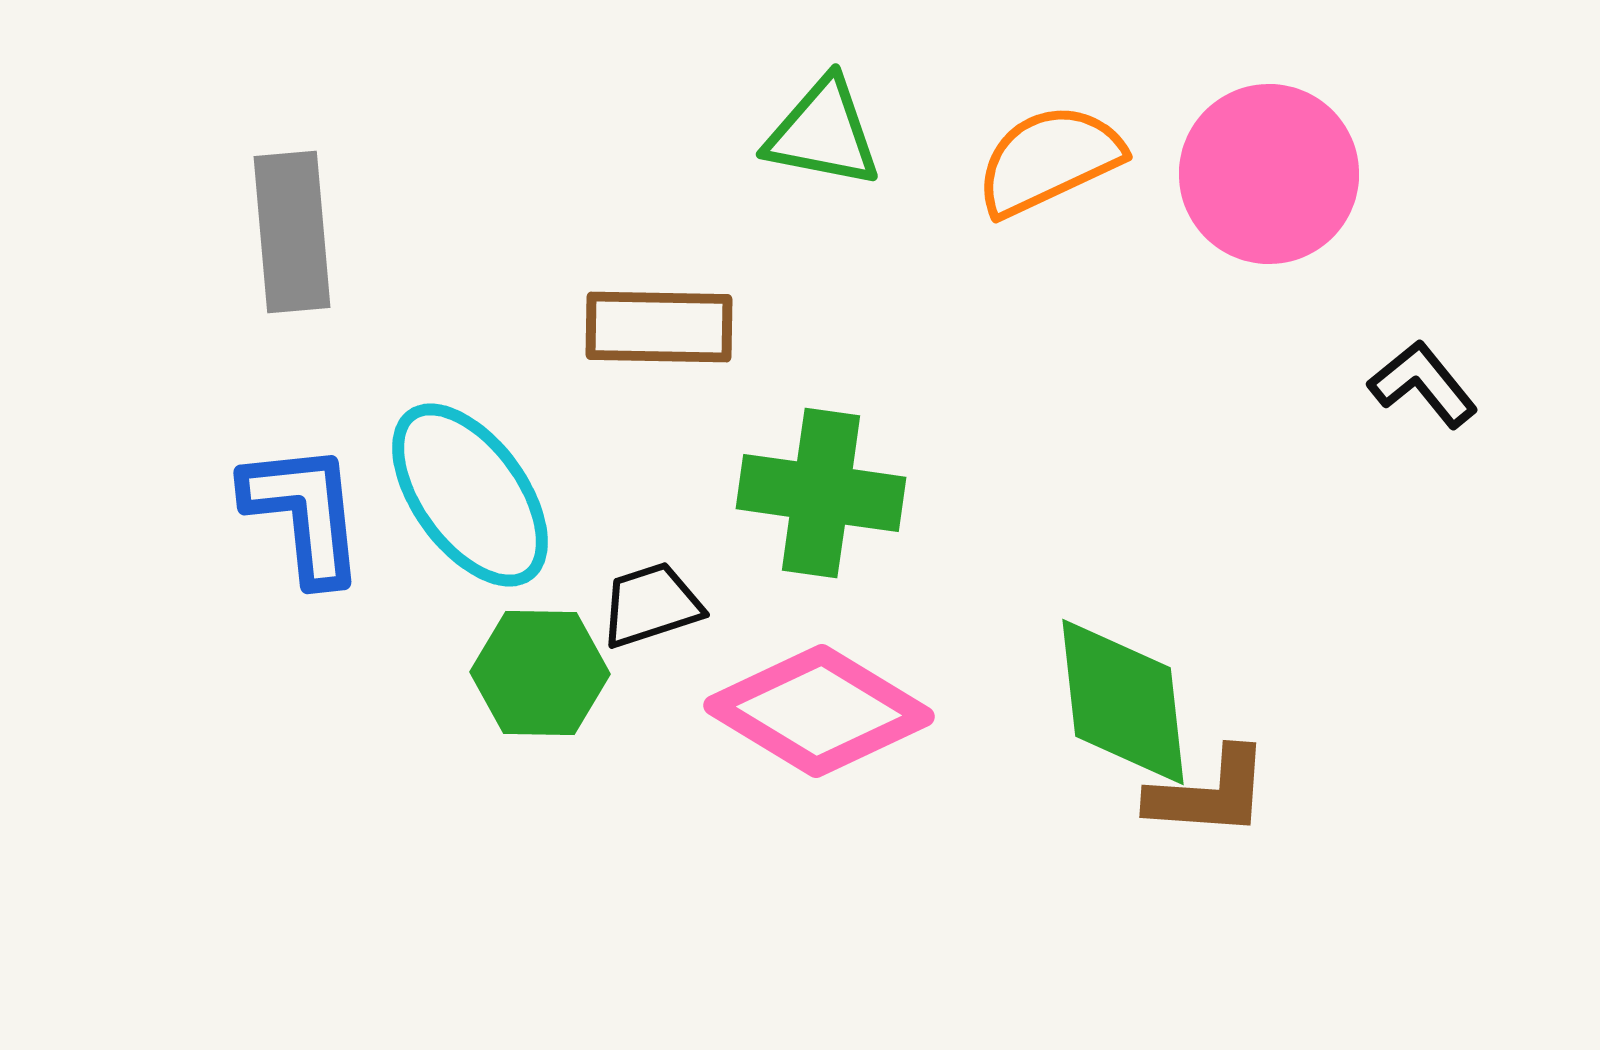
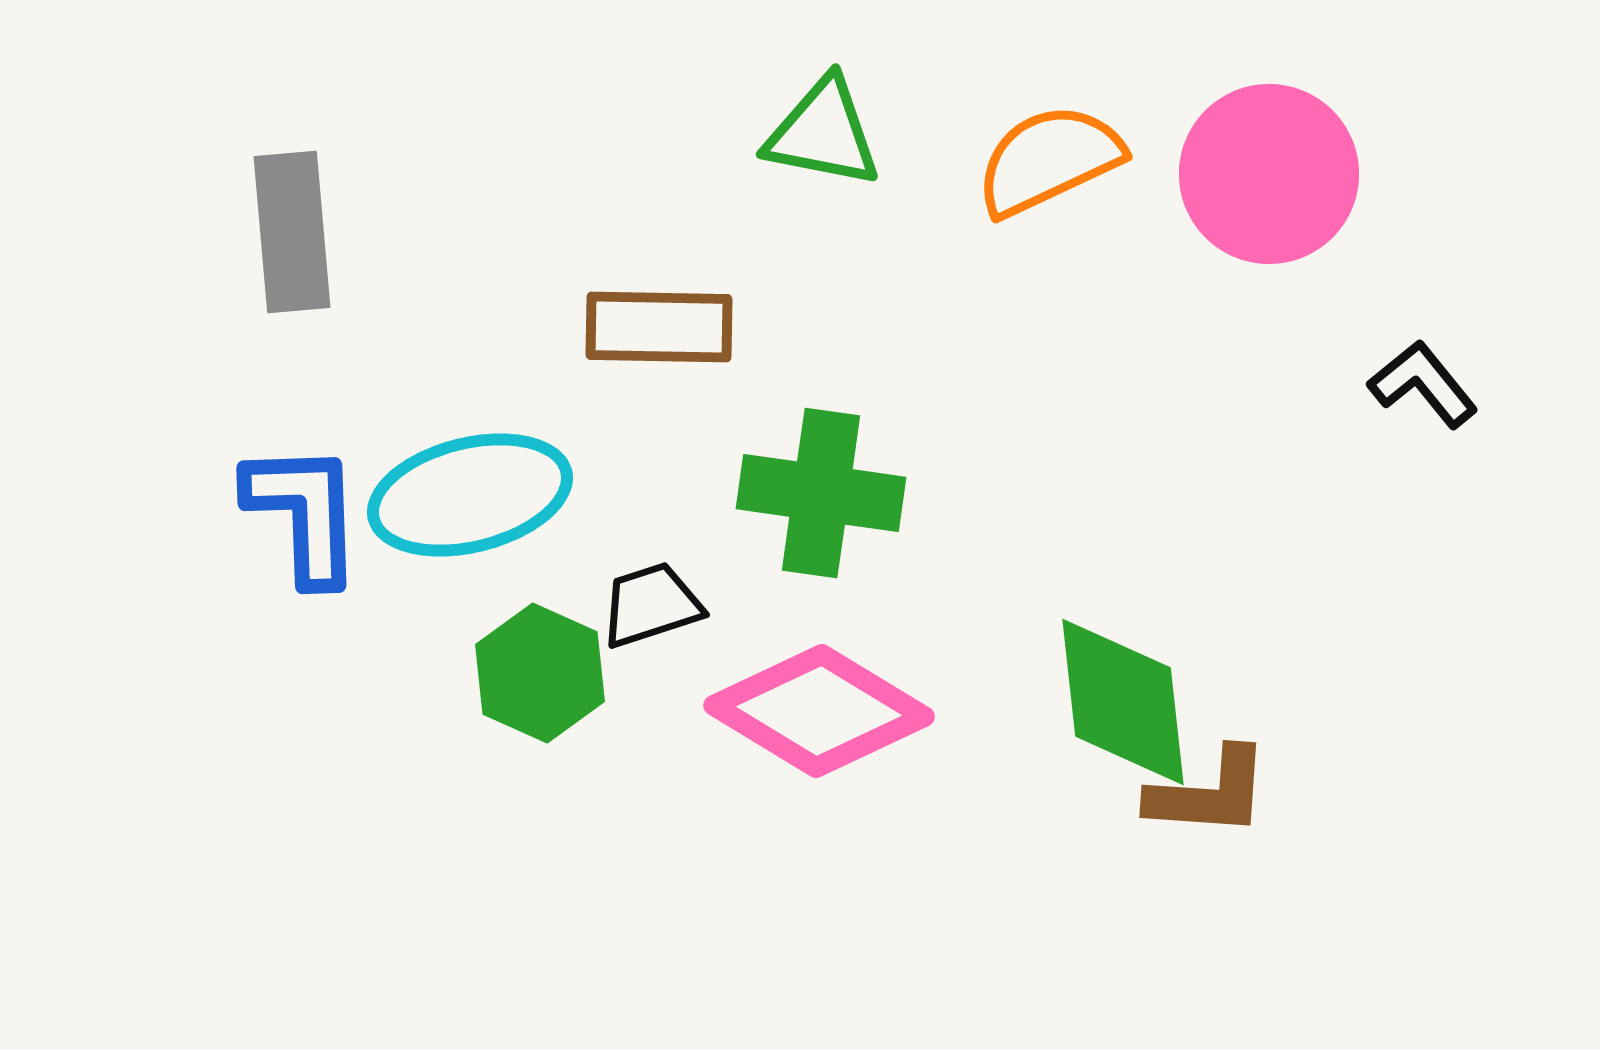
cyan ellipse: rotated 68 degrees counterclockwise
blue L-shape: rotated 4 degrees clockwise
green hexagon: rotated 23 degrees clockwise
